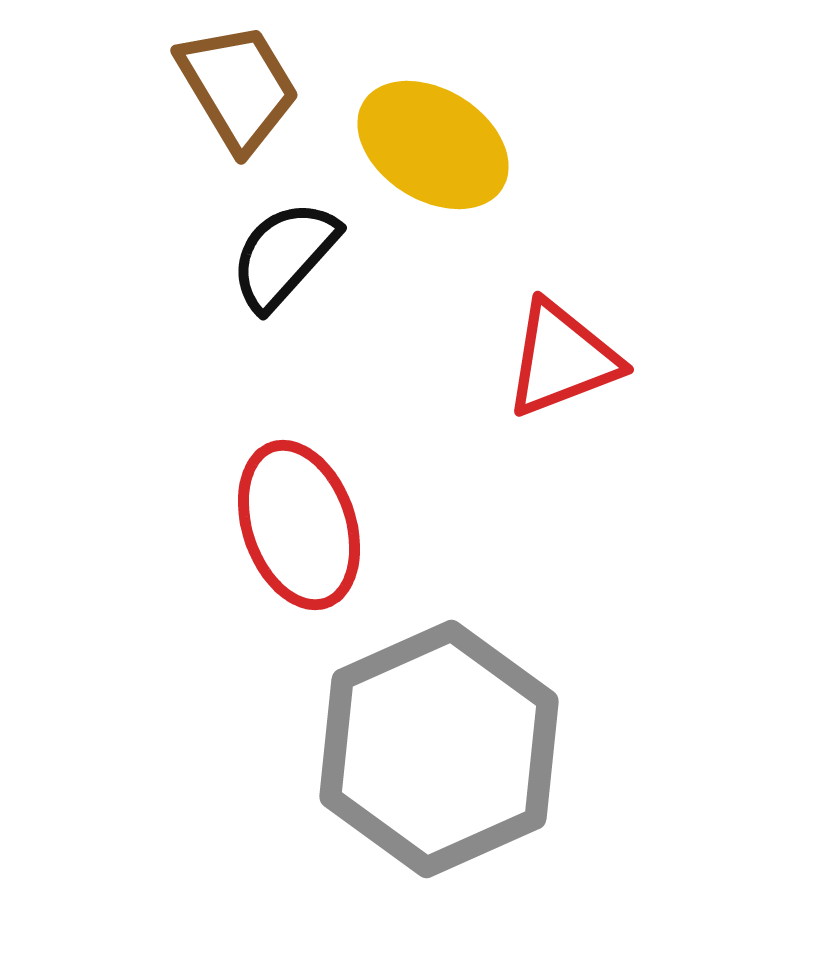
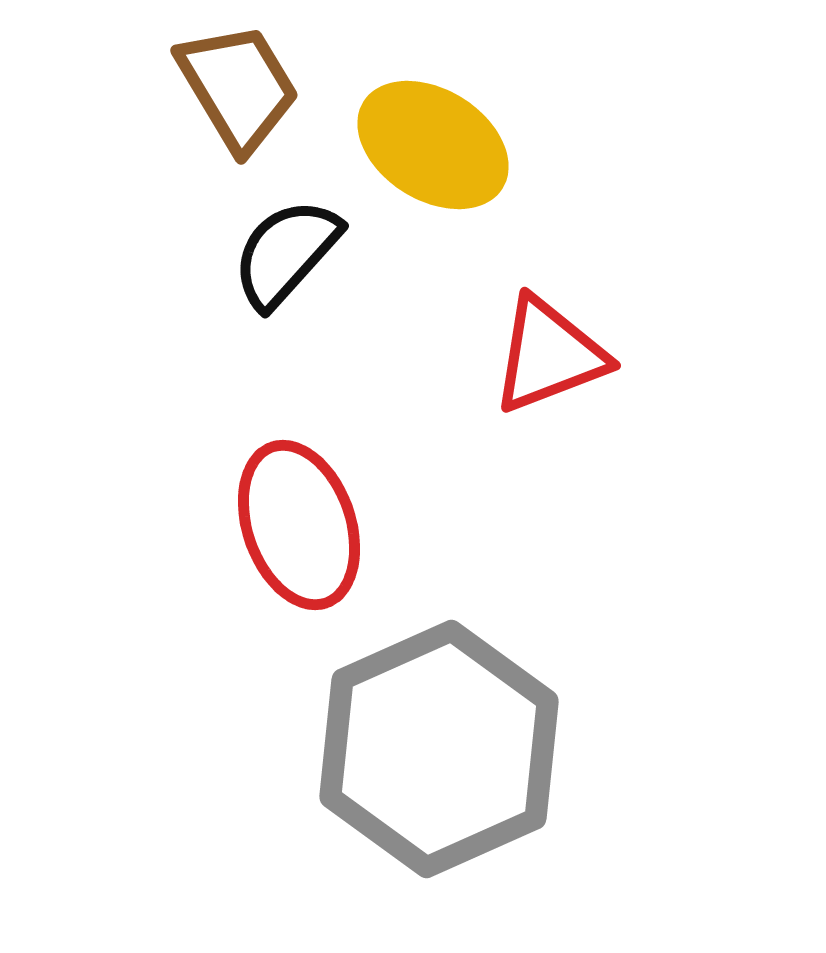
black semicircle: moved 2 px right, 2 px up
red triangle: moved 13 px left, 4 px up
